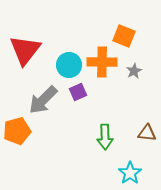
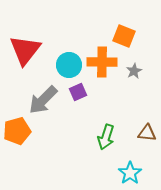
green arrow: moved 1 px right; rotated 20 degrees clockwise
